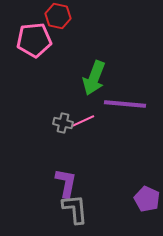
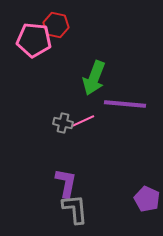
red hexagon: moved 2 px left, 9 px down
pink pentagon: rotated 12 degrees clockwise
